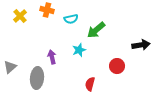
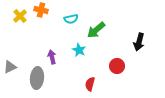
orange cross: moved 6 px left
black arrow: moved 2 px left, 3 px up; rotated 114 degrees clockwise
cyan star: rotated 24 degrees counterclockwise
gray triangle: rotated 16 degrees clockwise
